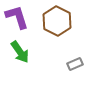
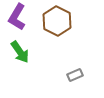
purple L-shape: rotated 132 degrees counterclockwise
gray rectangle: moved 11 px down
